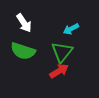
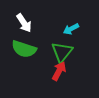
green semicircle: moved 1 px right, 2 px up
red arrow: rotated 30 degrees counterclockwise
